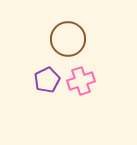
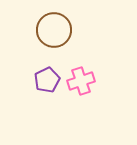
brown circle: moved 14 px left, 9 px up
